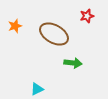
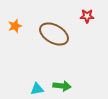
red star: rotated 16 degrees clockwise
green arrow: moved 11 px left, 23 px down
cyan triangle: rotated 16 degrees clockwise
